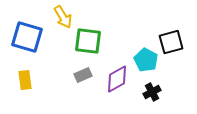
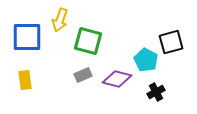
yellow arrow: moved 3 px left, 3 px down; rotated 50 degrees clockwise
blue square: rotated 16 degrees counterclockwise
green square: rotated 8 degrees clockwise
purple diamond: rotated 44 degrees clockwise
black cross: moved 4 px right
